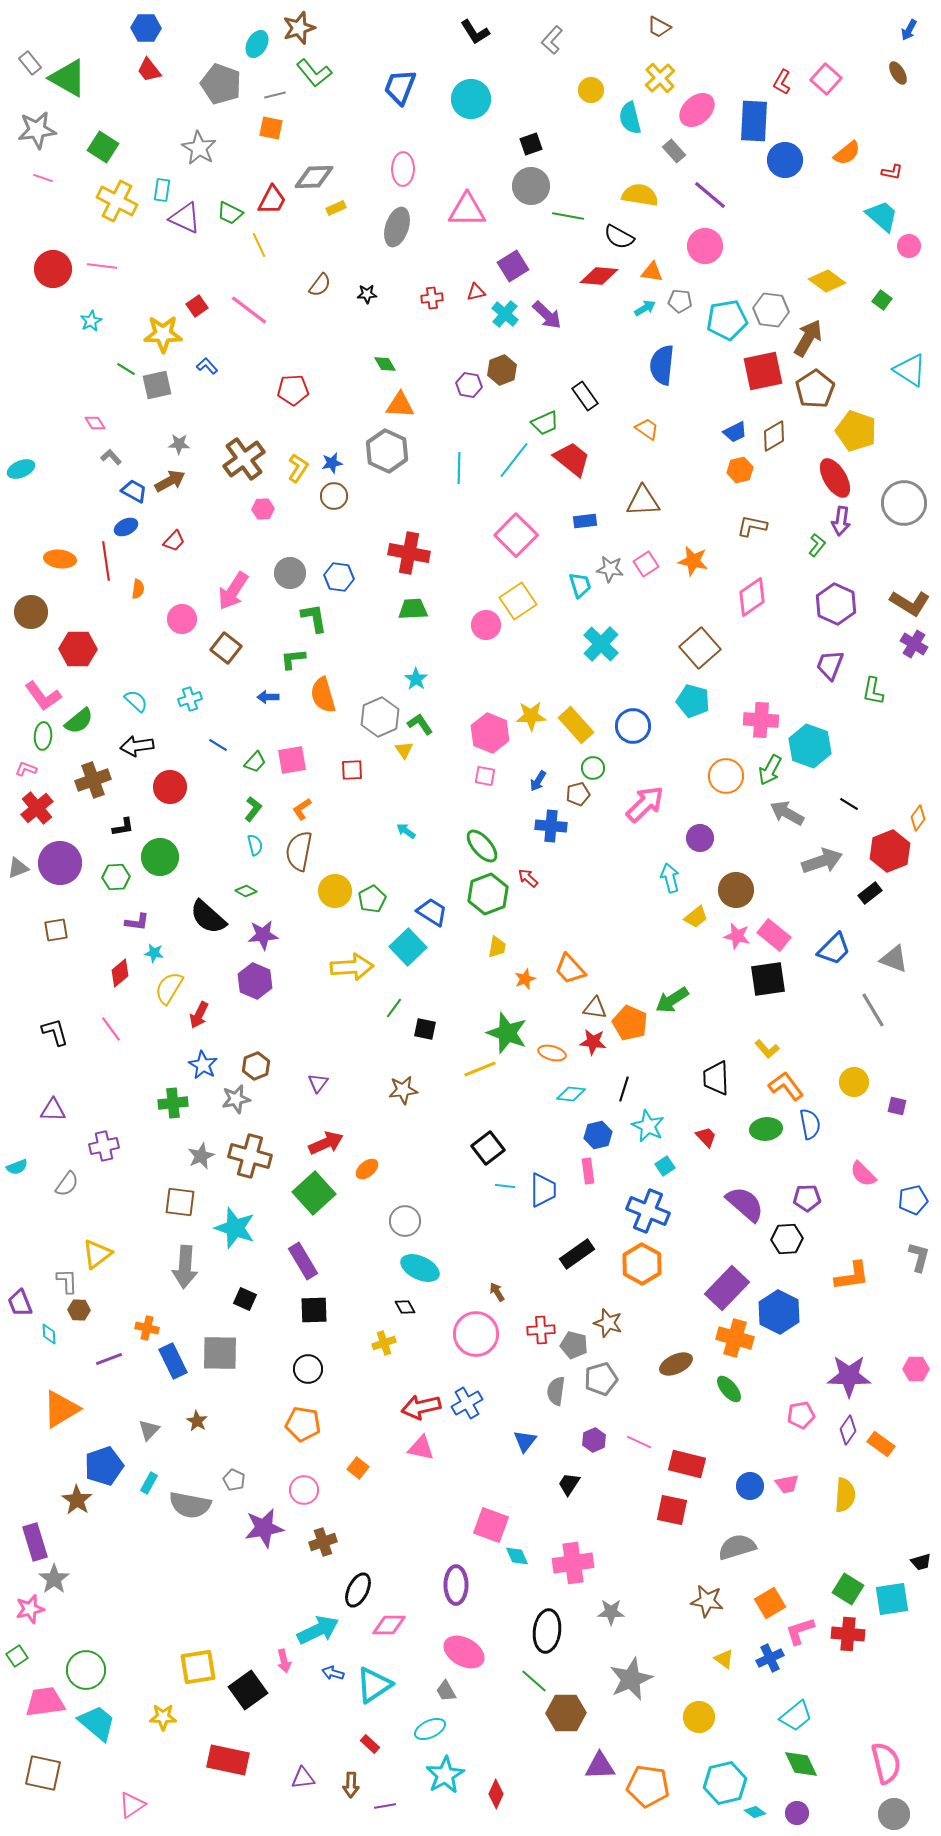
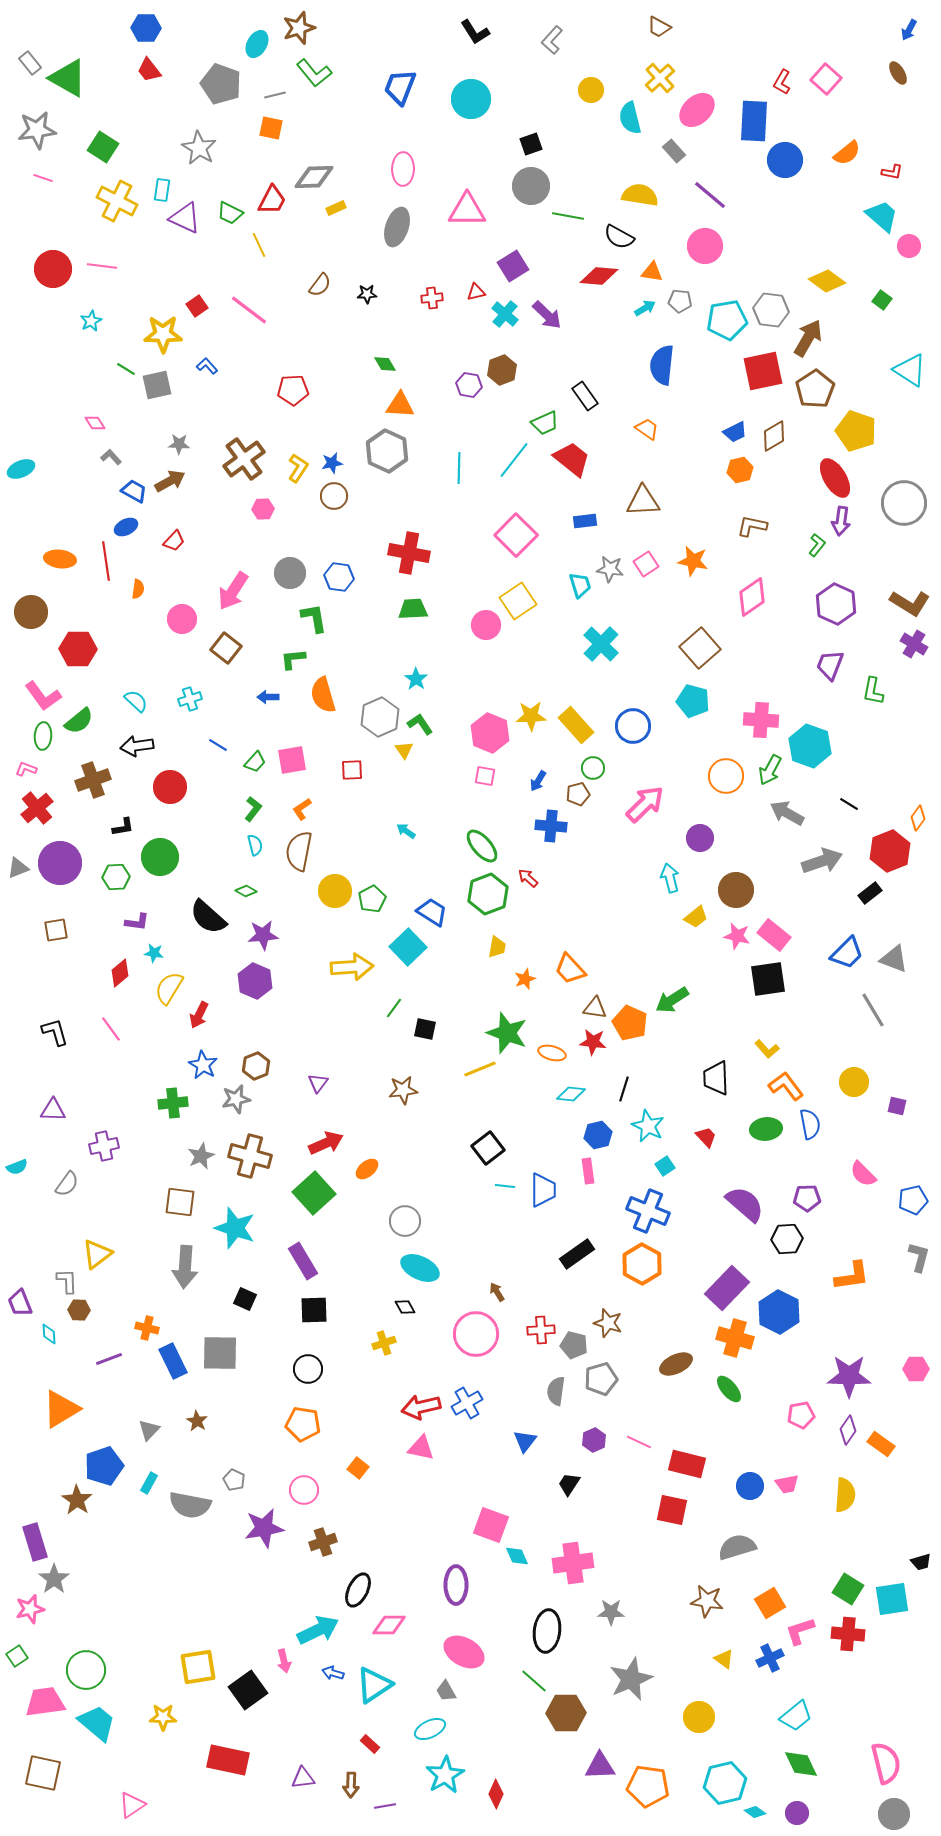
blue trapezoid at (834, 949): moved 13 px right, 4 px down
